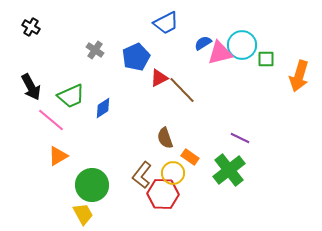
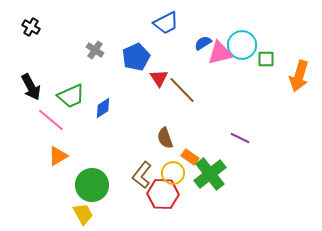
red triangle: rotated 36 degrees counterclockwise
green cross: moved 19 px left, 4 px down
